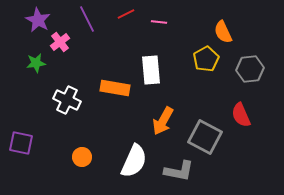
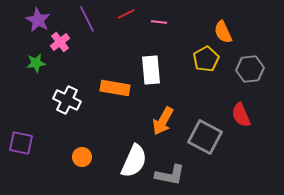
gray L-shape: moved 9 px left, 4 px down
